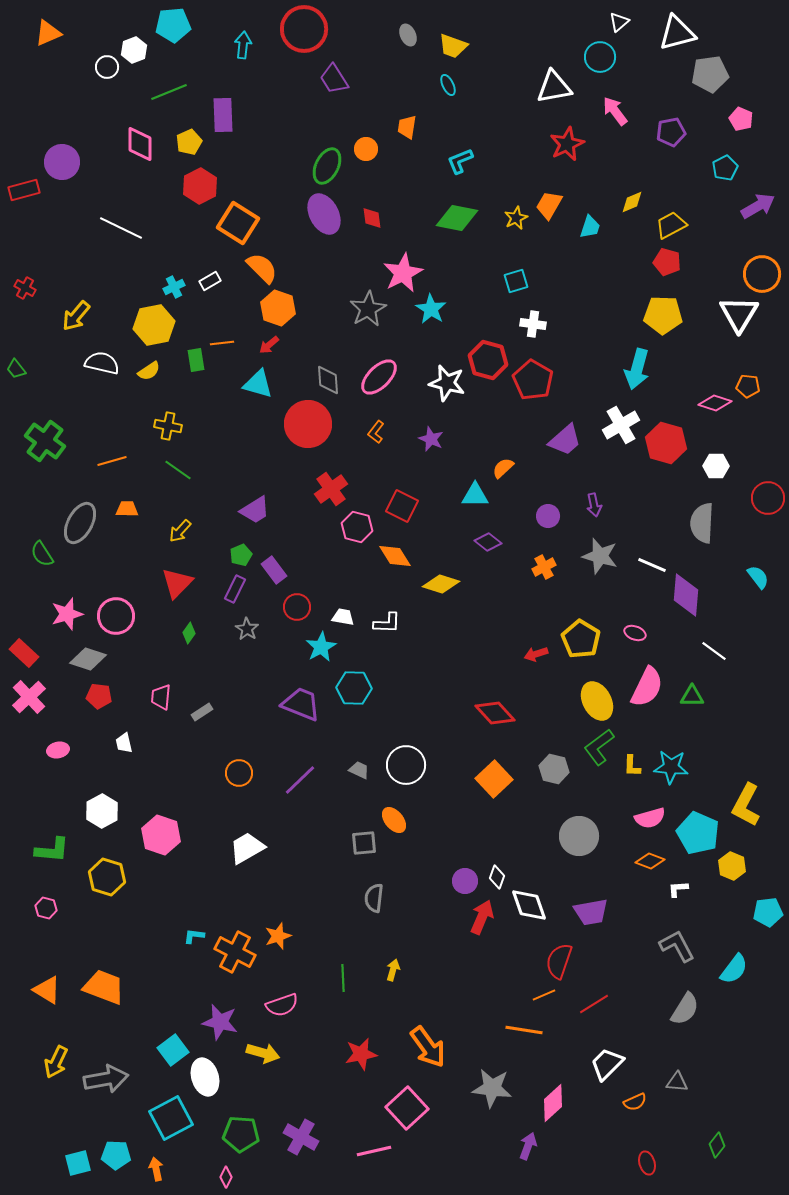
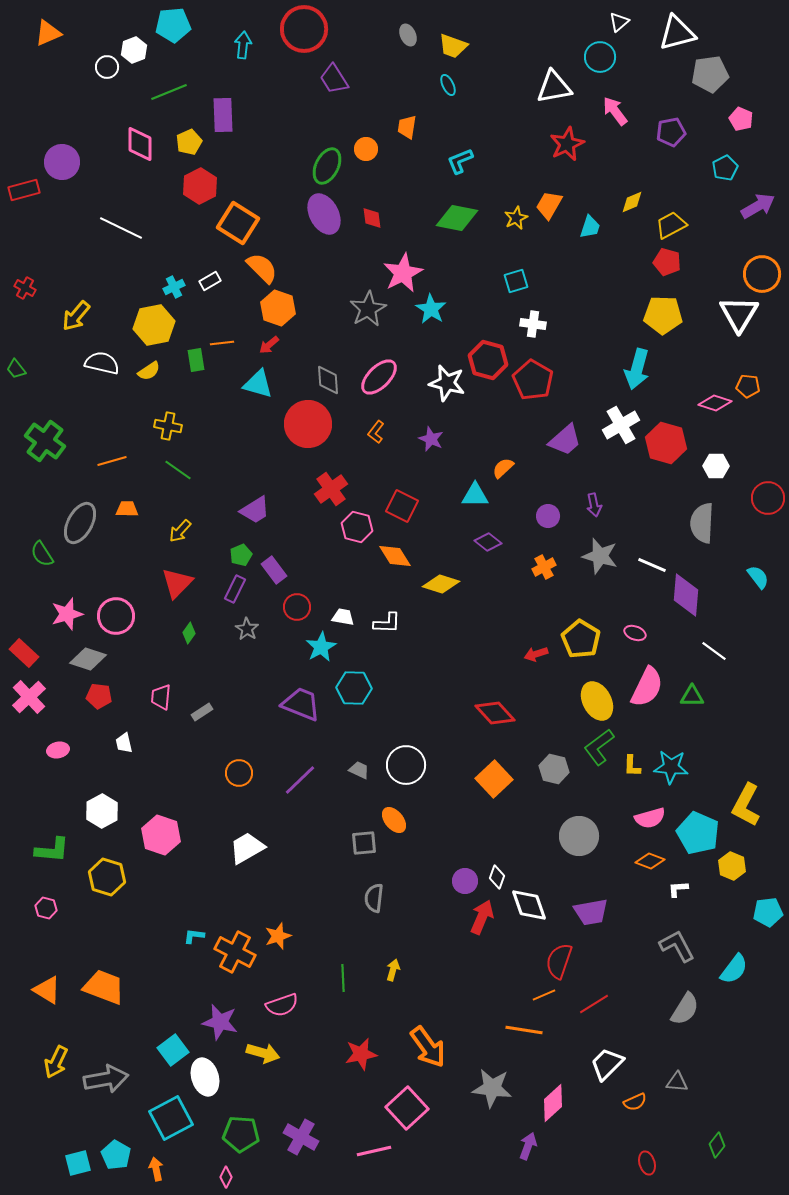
cyan pentagon at (116, 1155): rotated 28 degrees clockwise
